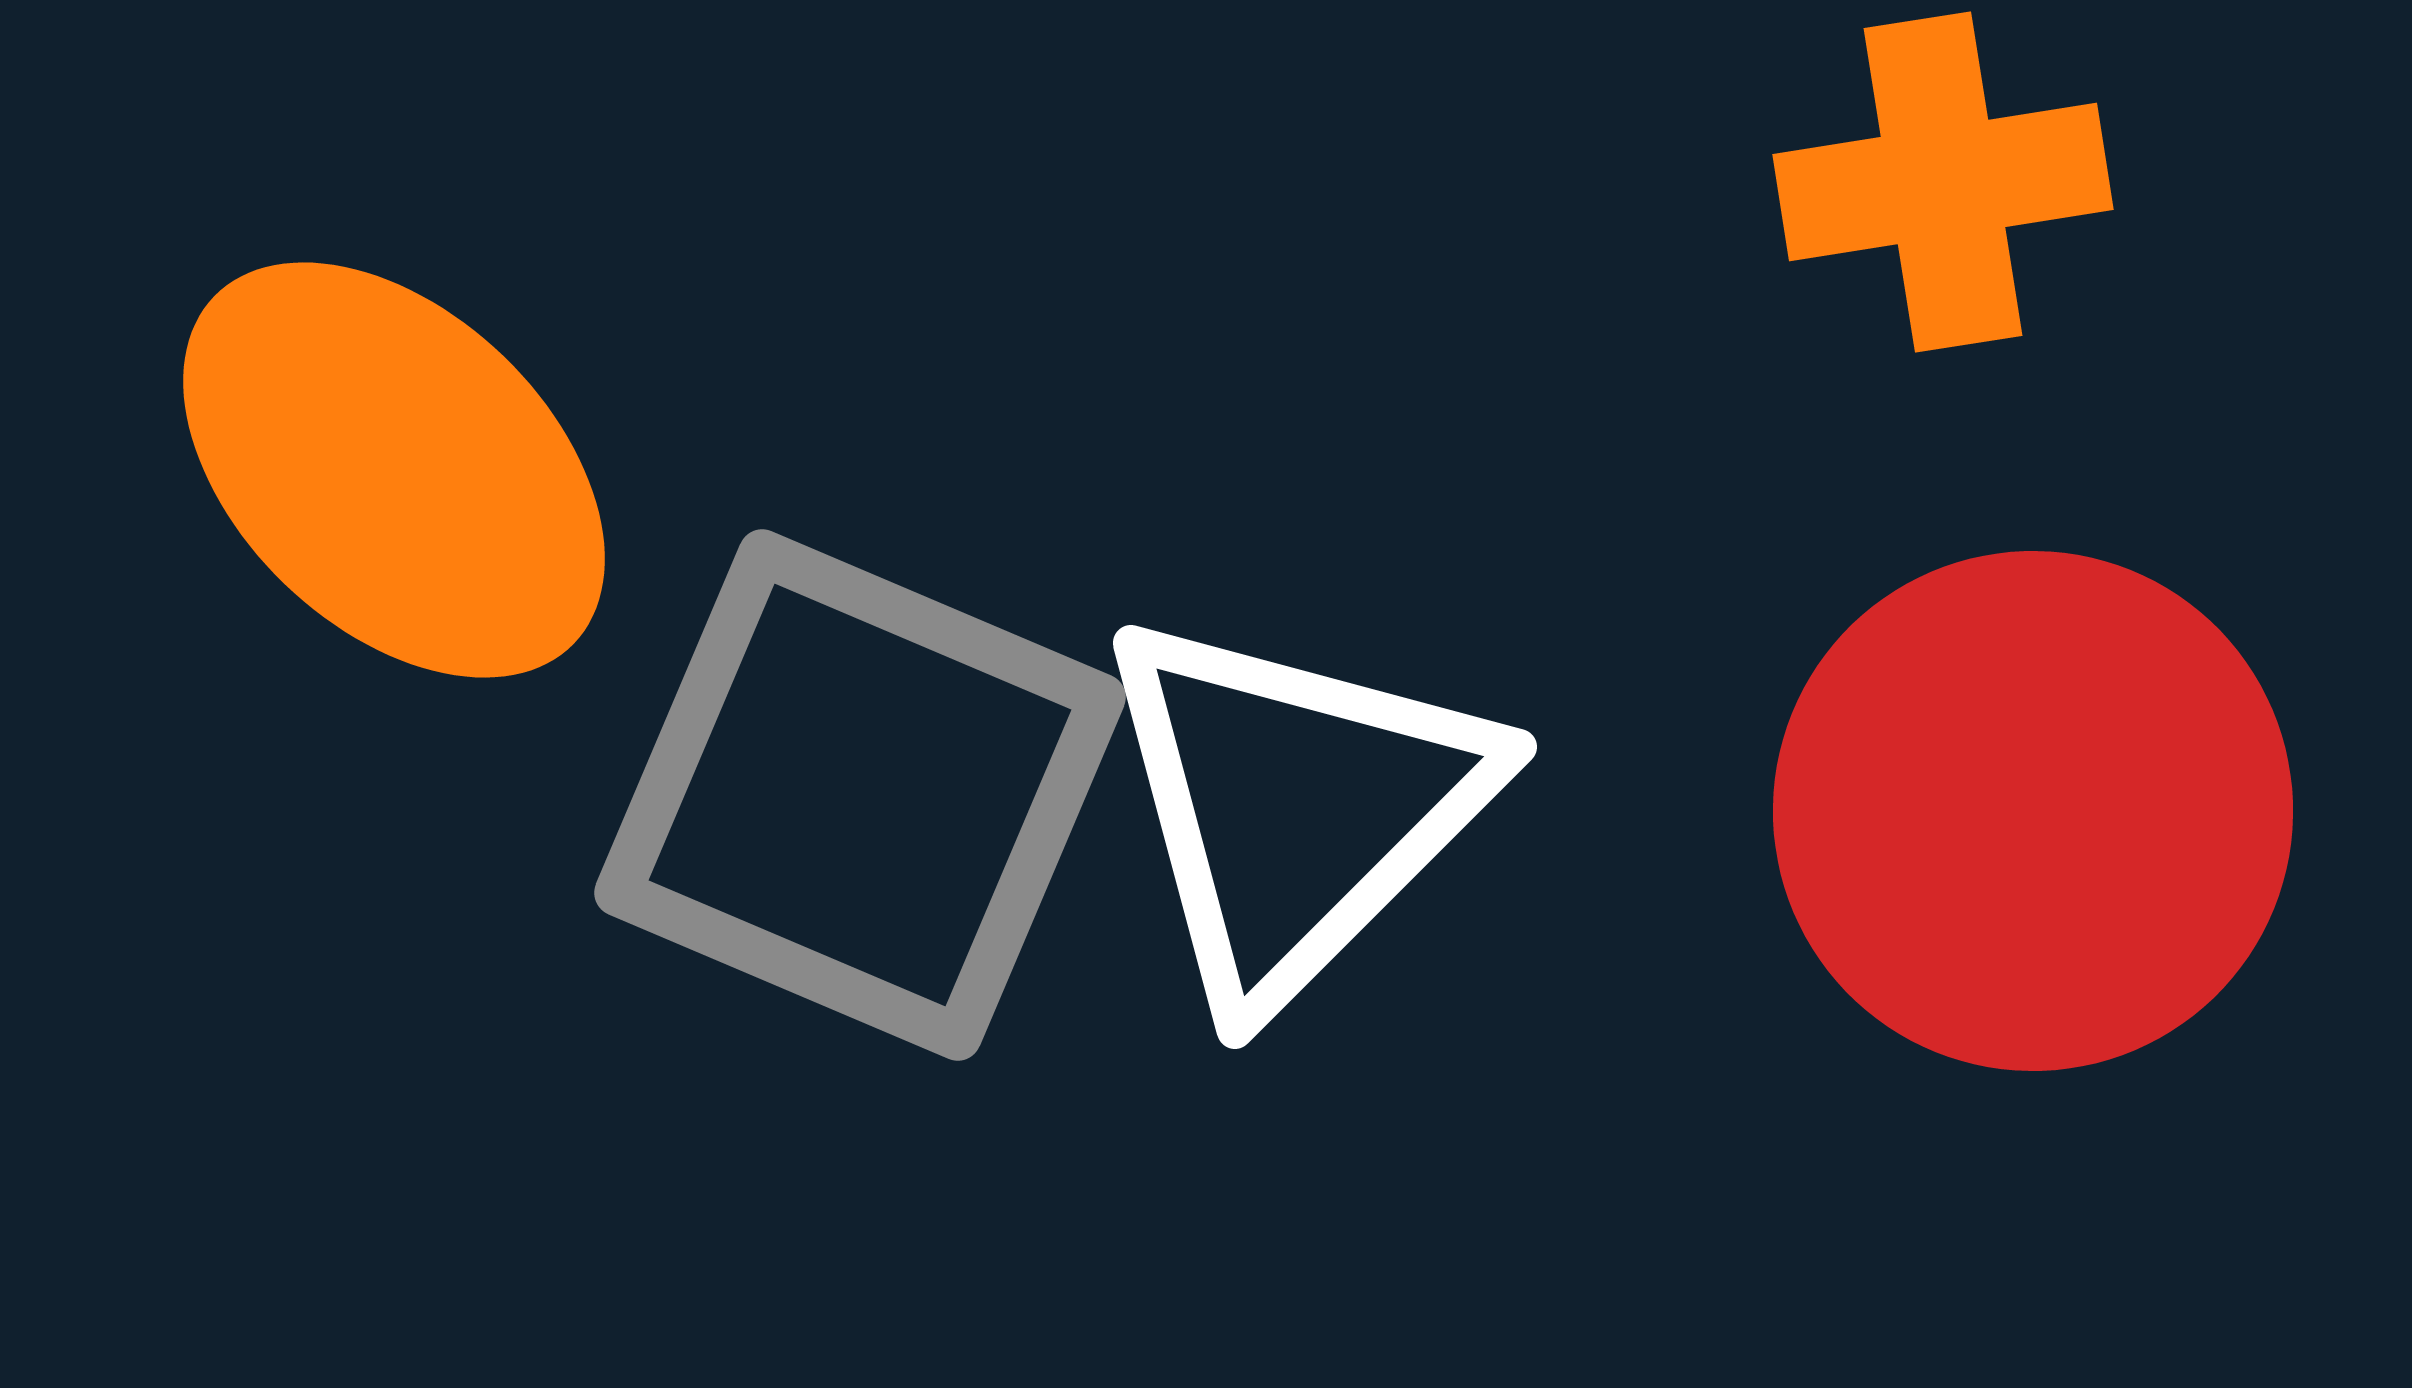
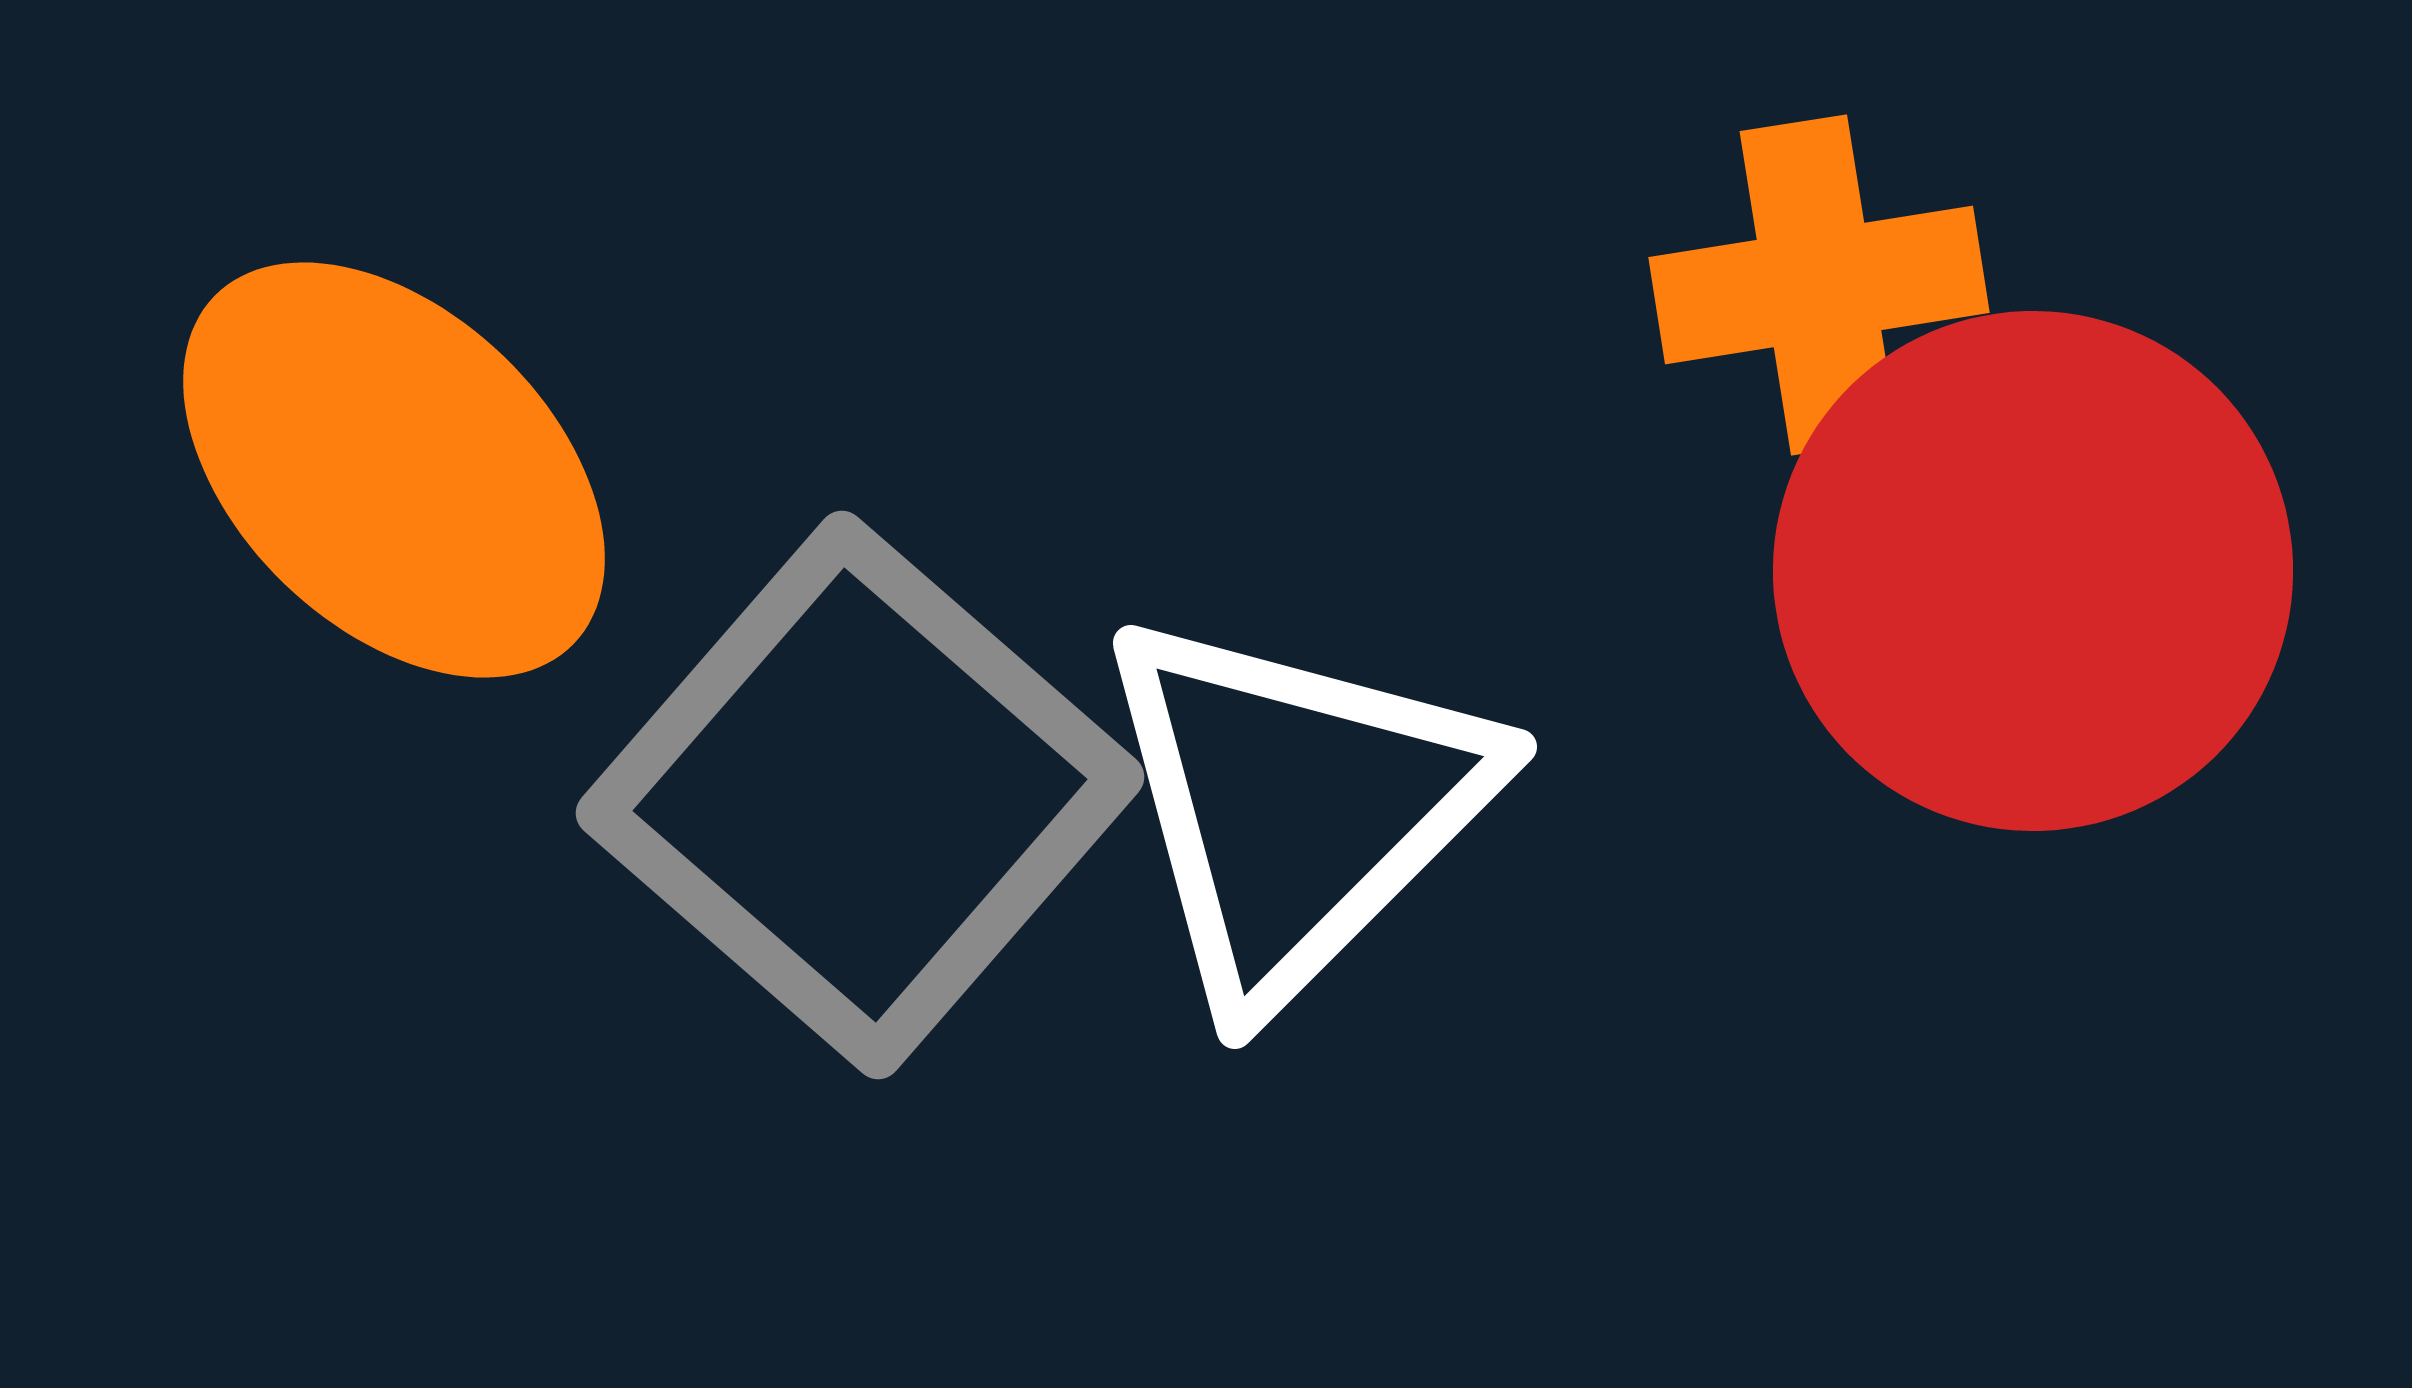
orange cross: moved 124 px left, 103 px down
gray square: rotated 18 degrees clockwise
red circle: moved 240 px up
